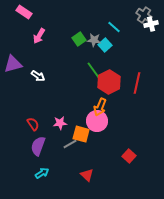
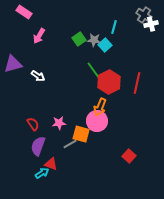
cyan line: rotated 64 degrees clockwise
pink star: moved 1 px left
red triangle: moved 36 px left, 11 px up; rotated 24 degrees counterclockwise
